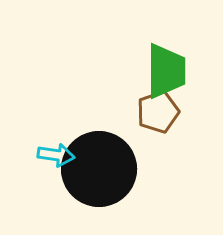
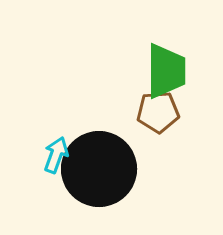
brown pentagon: rotated 15 degrees clockwise
cyan arrow: rotated 78 degrees counterclockwise
